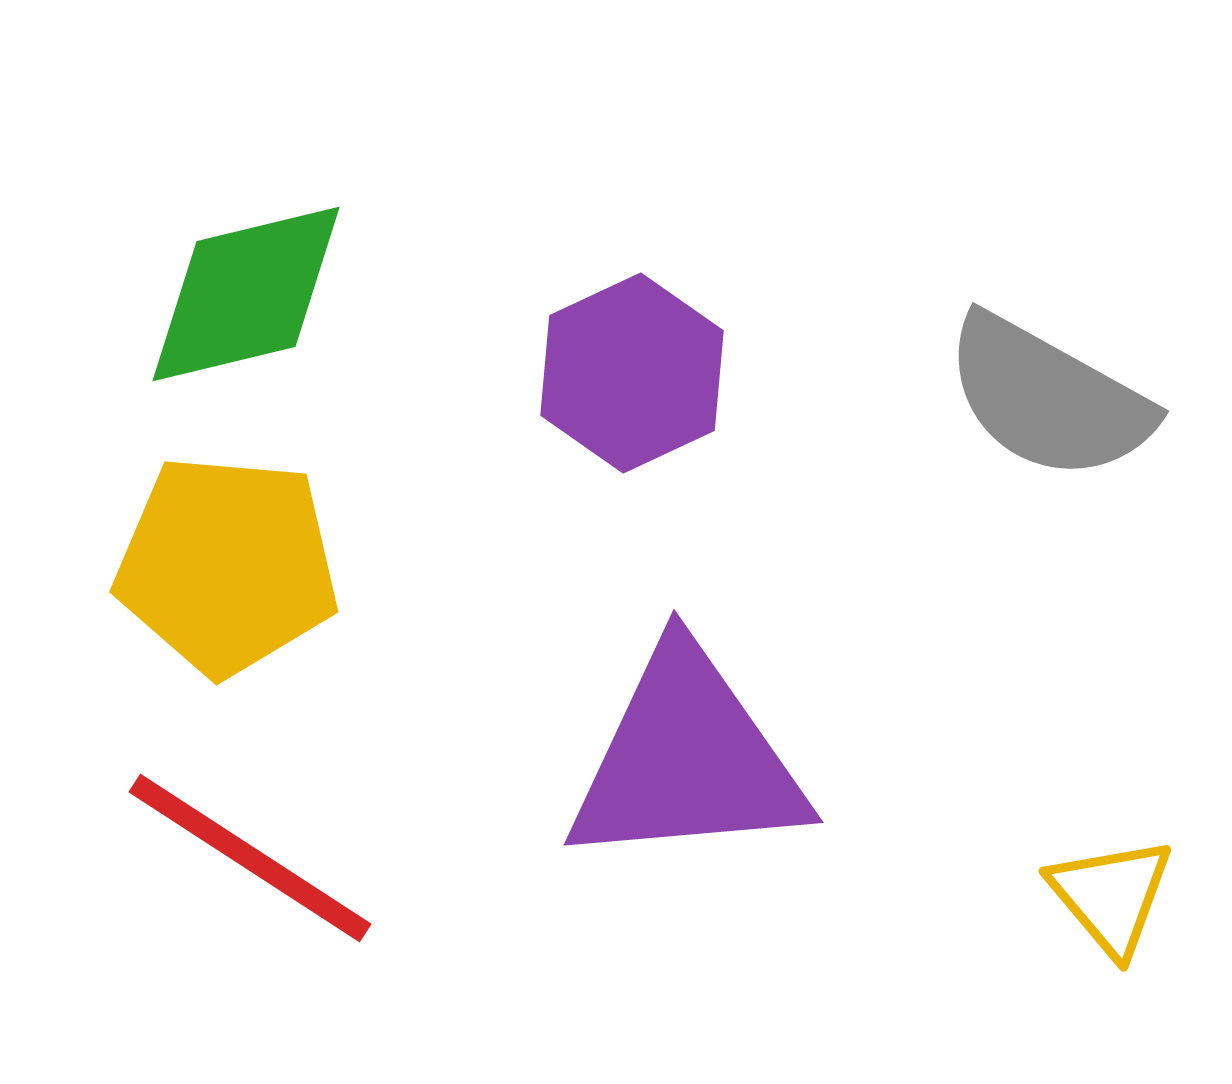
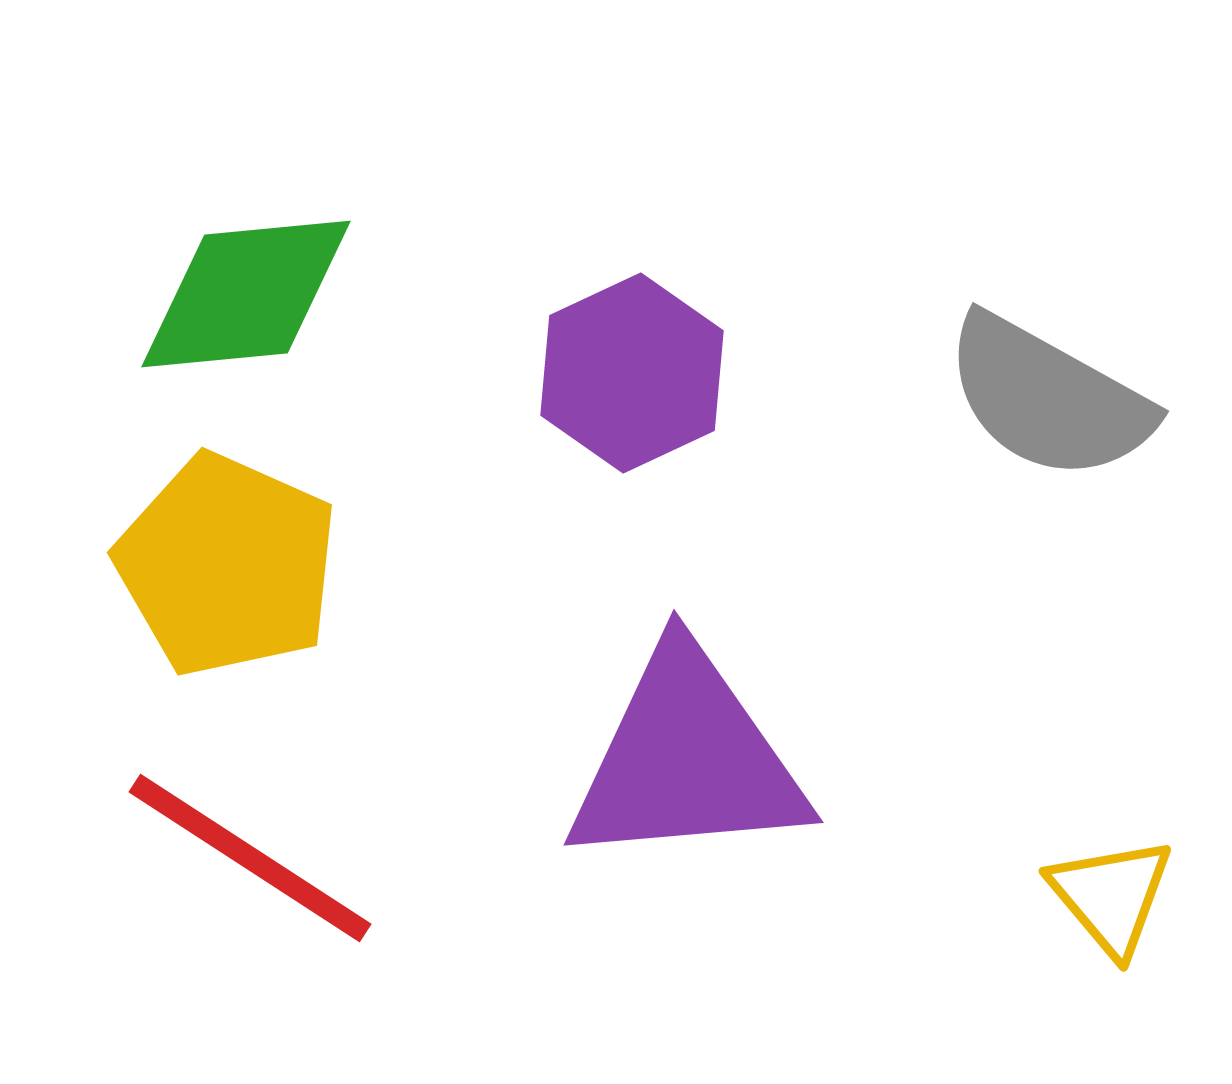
green diamond: rotated 8 degrees clockwise
yellow pentagon: rotated 19 degrees clockwise
